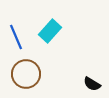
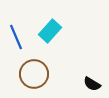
brown circle: moved 8 px right
